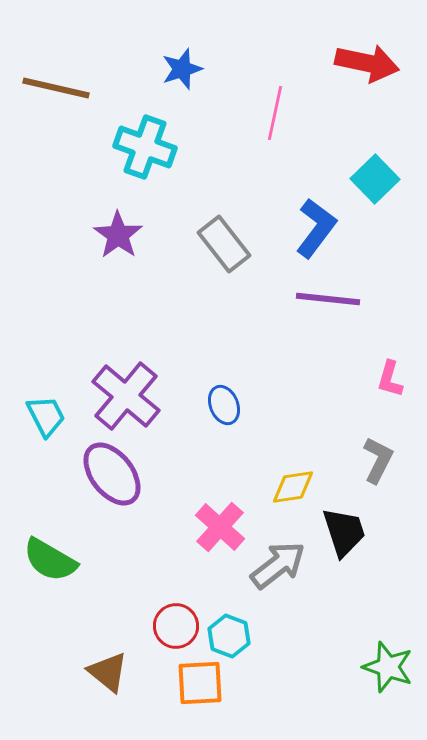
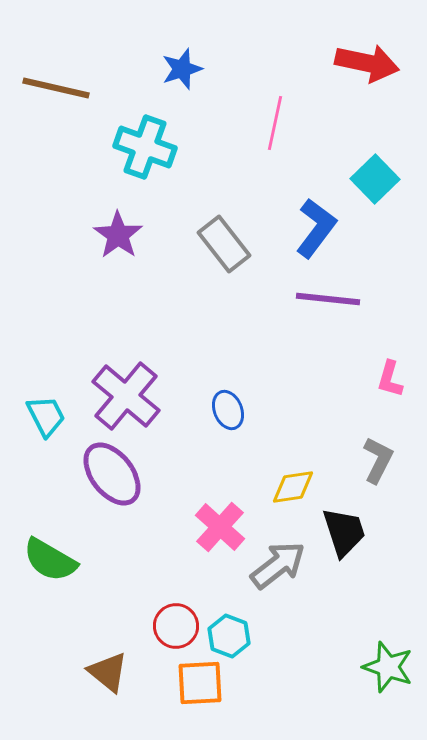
pink line: moved 10 px down
blue ellipse: moved 4 px right, 5 px down
